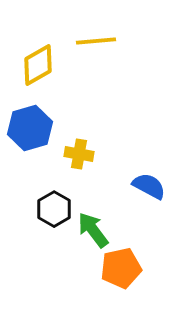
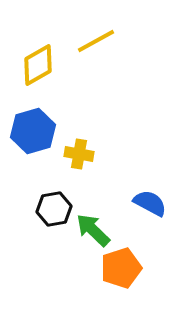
yellow line: rotated 24 degrees counterclockwise
blue hexagon: moved 3 px right, 3 px down
blue semicircle: moved 1 px right, 17 px down
black hexagon: rotated 20 degrees clockwise
green arrow: rotated 9 degrees counterclockwise
orange pentagon: rotated 6 degrees counterclockwise
